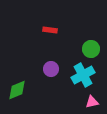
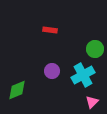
green circle: moved 4 px right
purple circle: moved 1 px right, 2 px down
pink triangle: rotated 32 degrees counterclockwise
